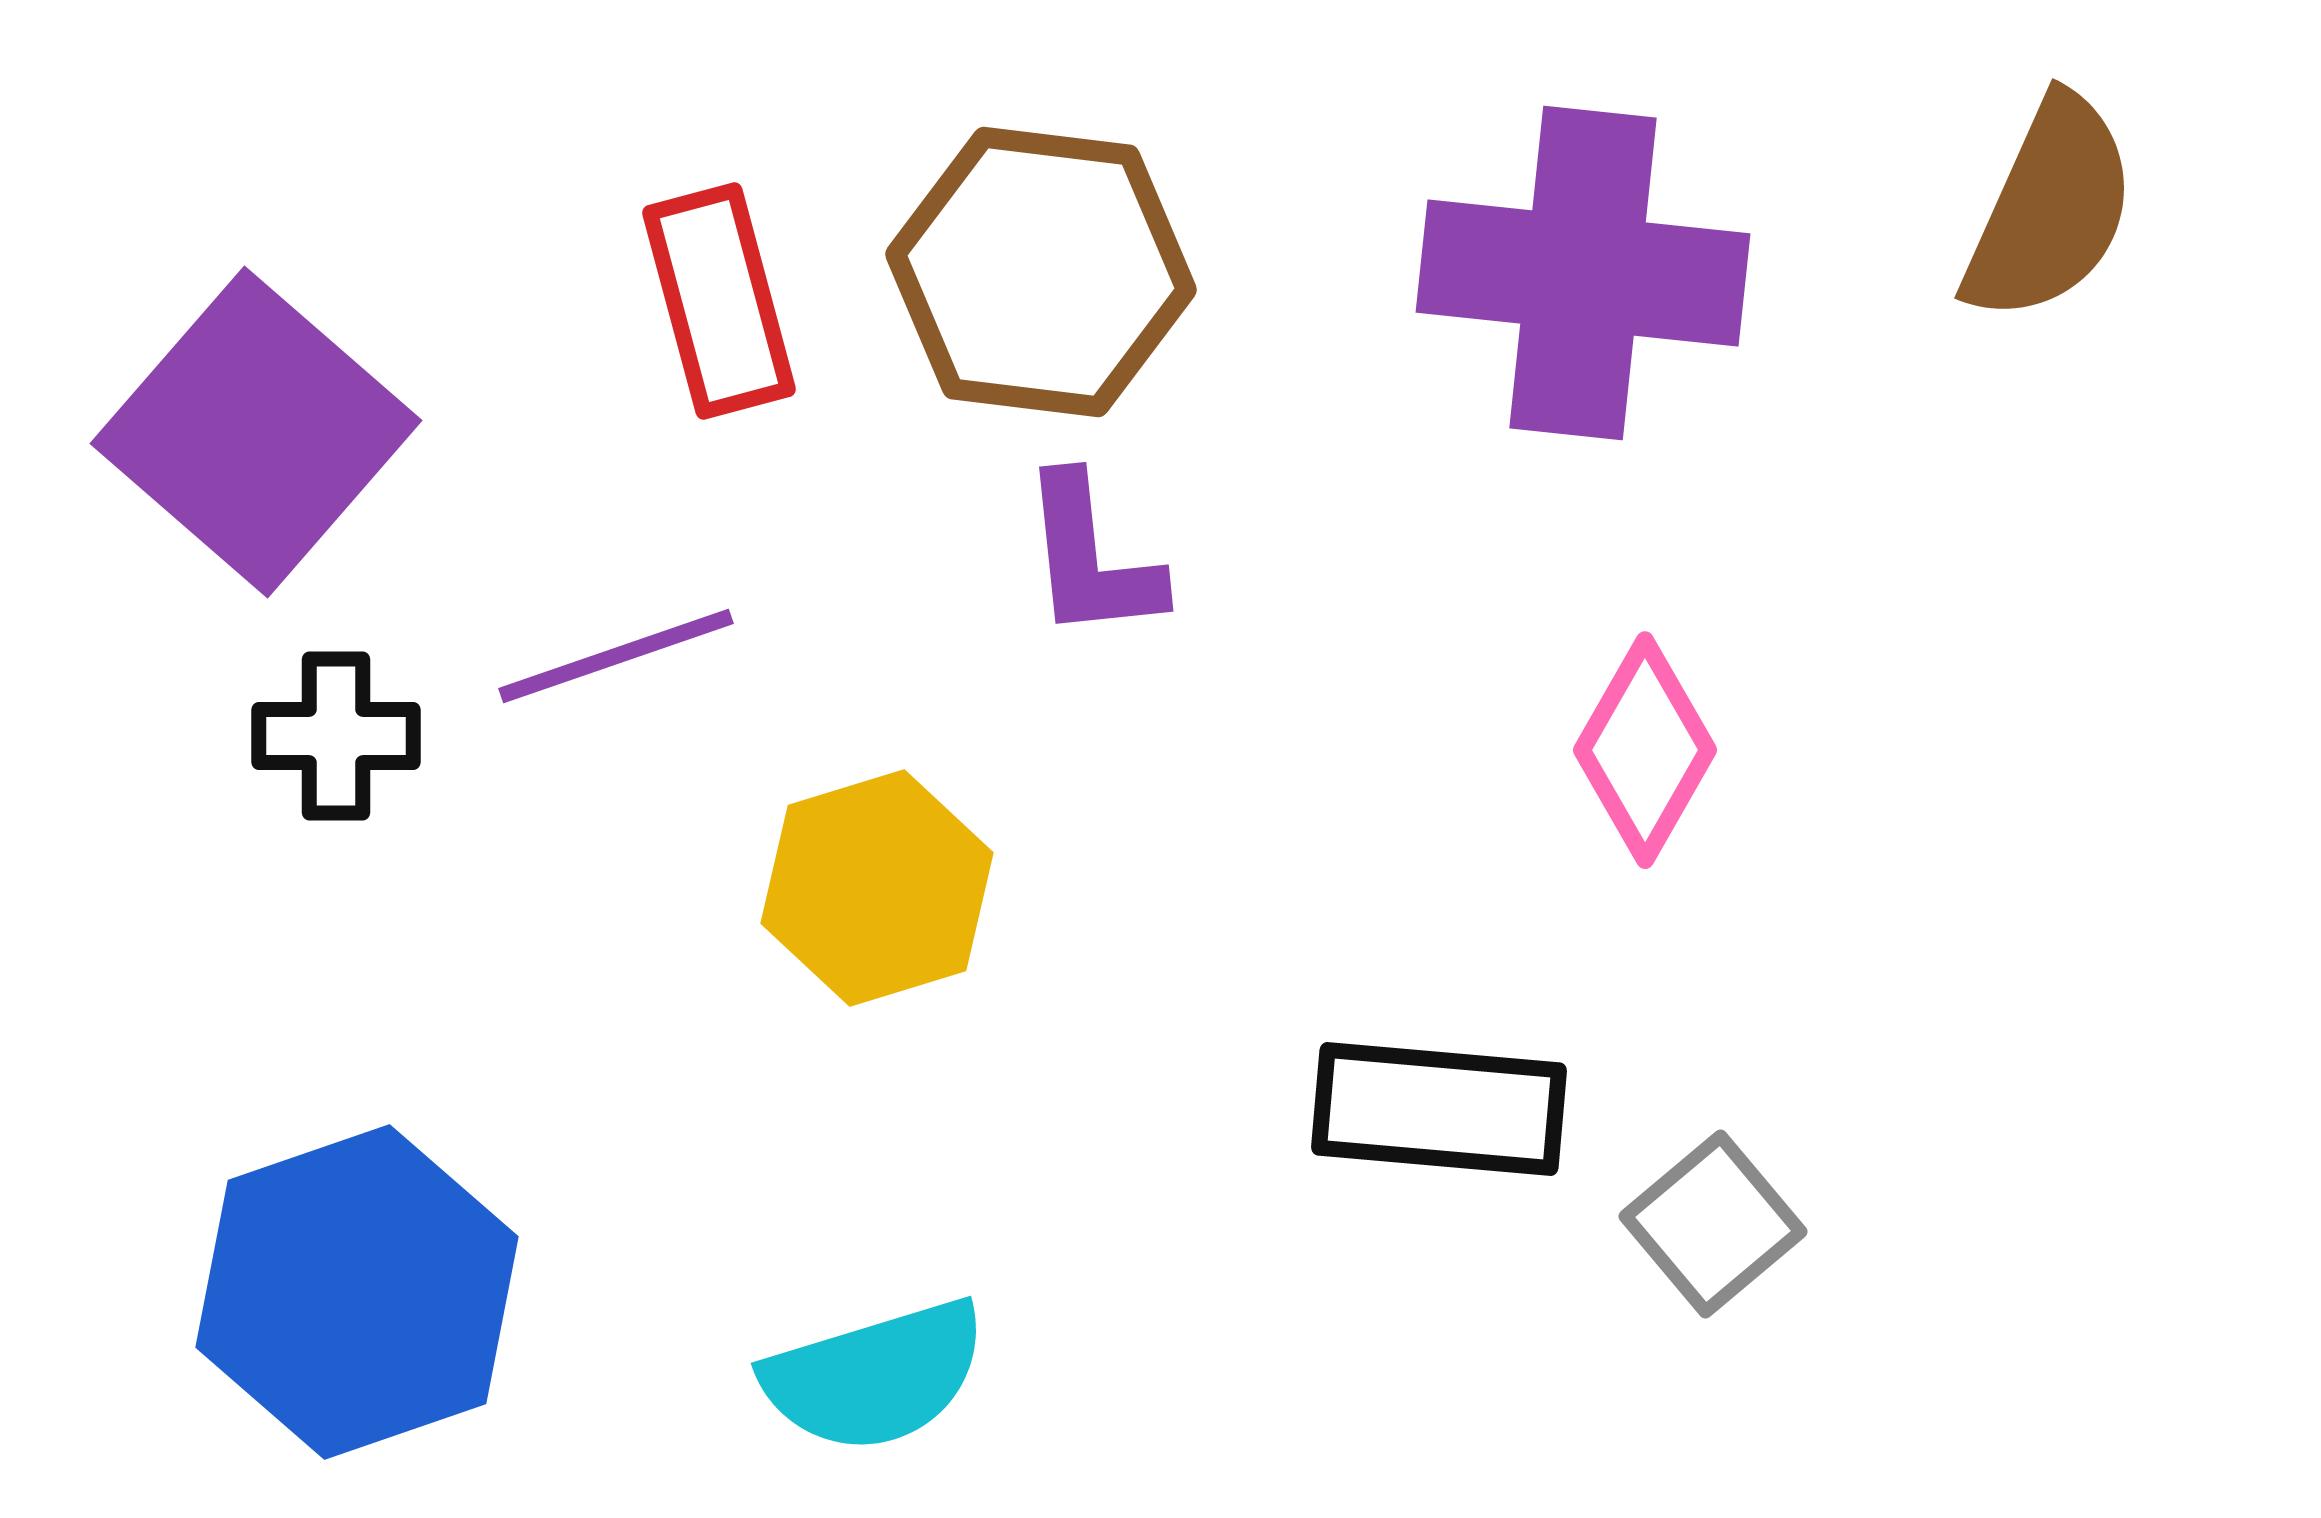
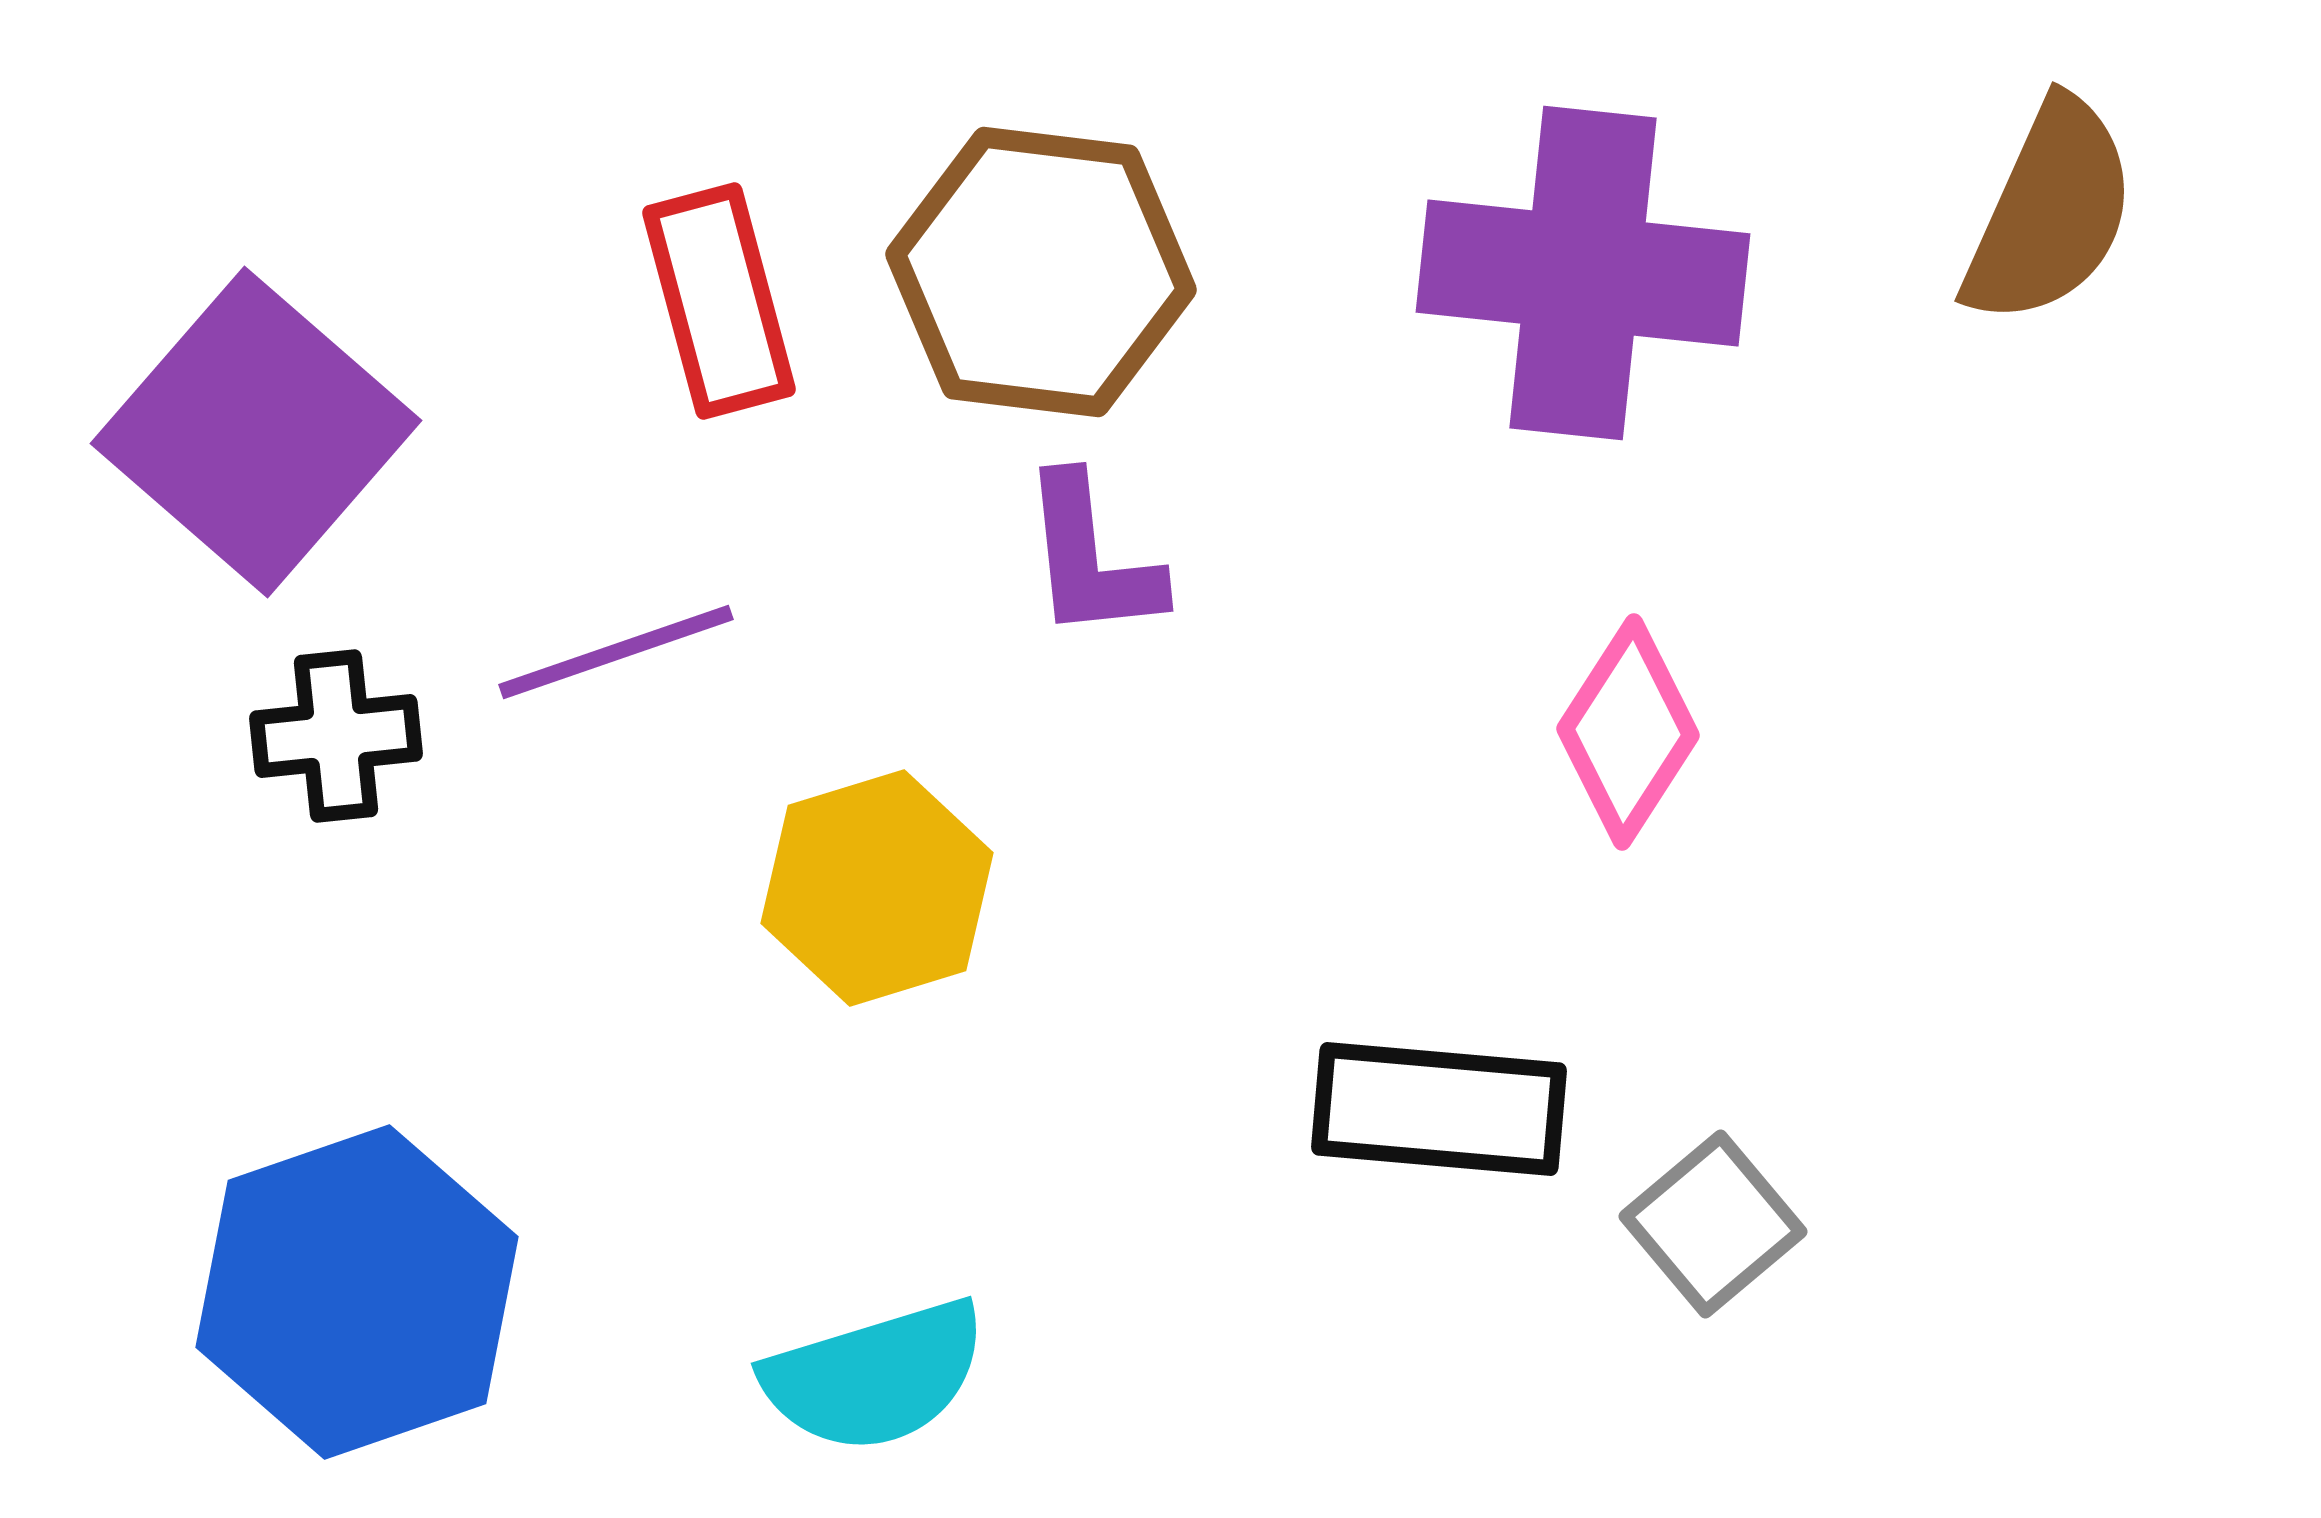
brown semicircle: moved 3 px down
purple line: moved 4 px up
black cross: rotated 6 degrees counterclockwise
pink diamond: moved 17 px left, 18 px up; rotated 3 degrees clockwise
